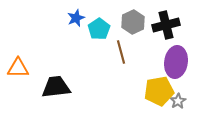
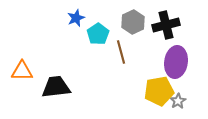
cyan pentagon: moved 1 px left, 5 px down
orange triangle: moved 4 px right, 3 px down
